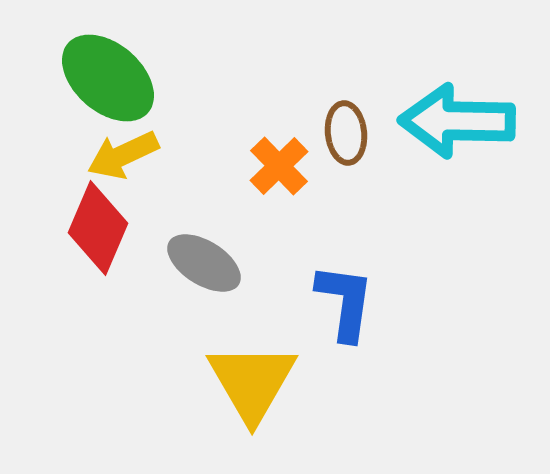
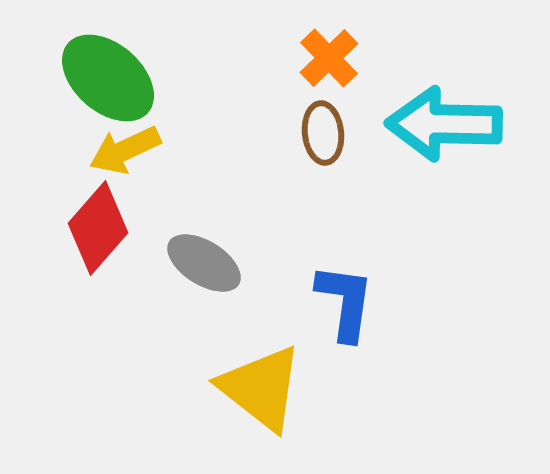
cyan arrow: moved 13 px left, 3 px down
brown ellipse: moved 23 px left
yellow arrow: moved 2 px right, 5 px up
orange cross: moved 50 px right, 108 px up
red diamond: rotated 18 degrees clockwise
yellow triangle: moved 9 px right, 6 px down; rotated 22 degrees counterclockwise
